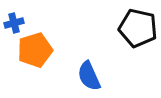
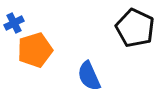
blue cross: rotated 12 degrees counterclockwise
black pentagon: moved 3 px left; rotated 12 degrees clockwise
